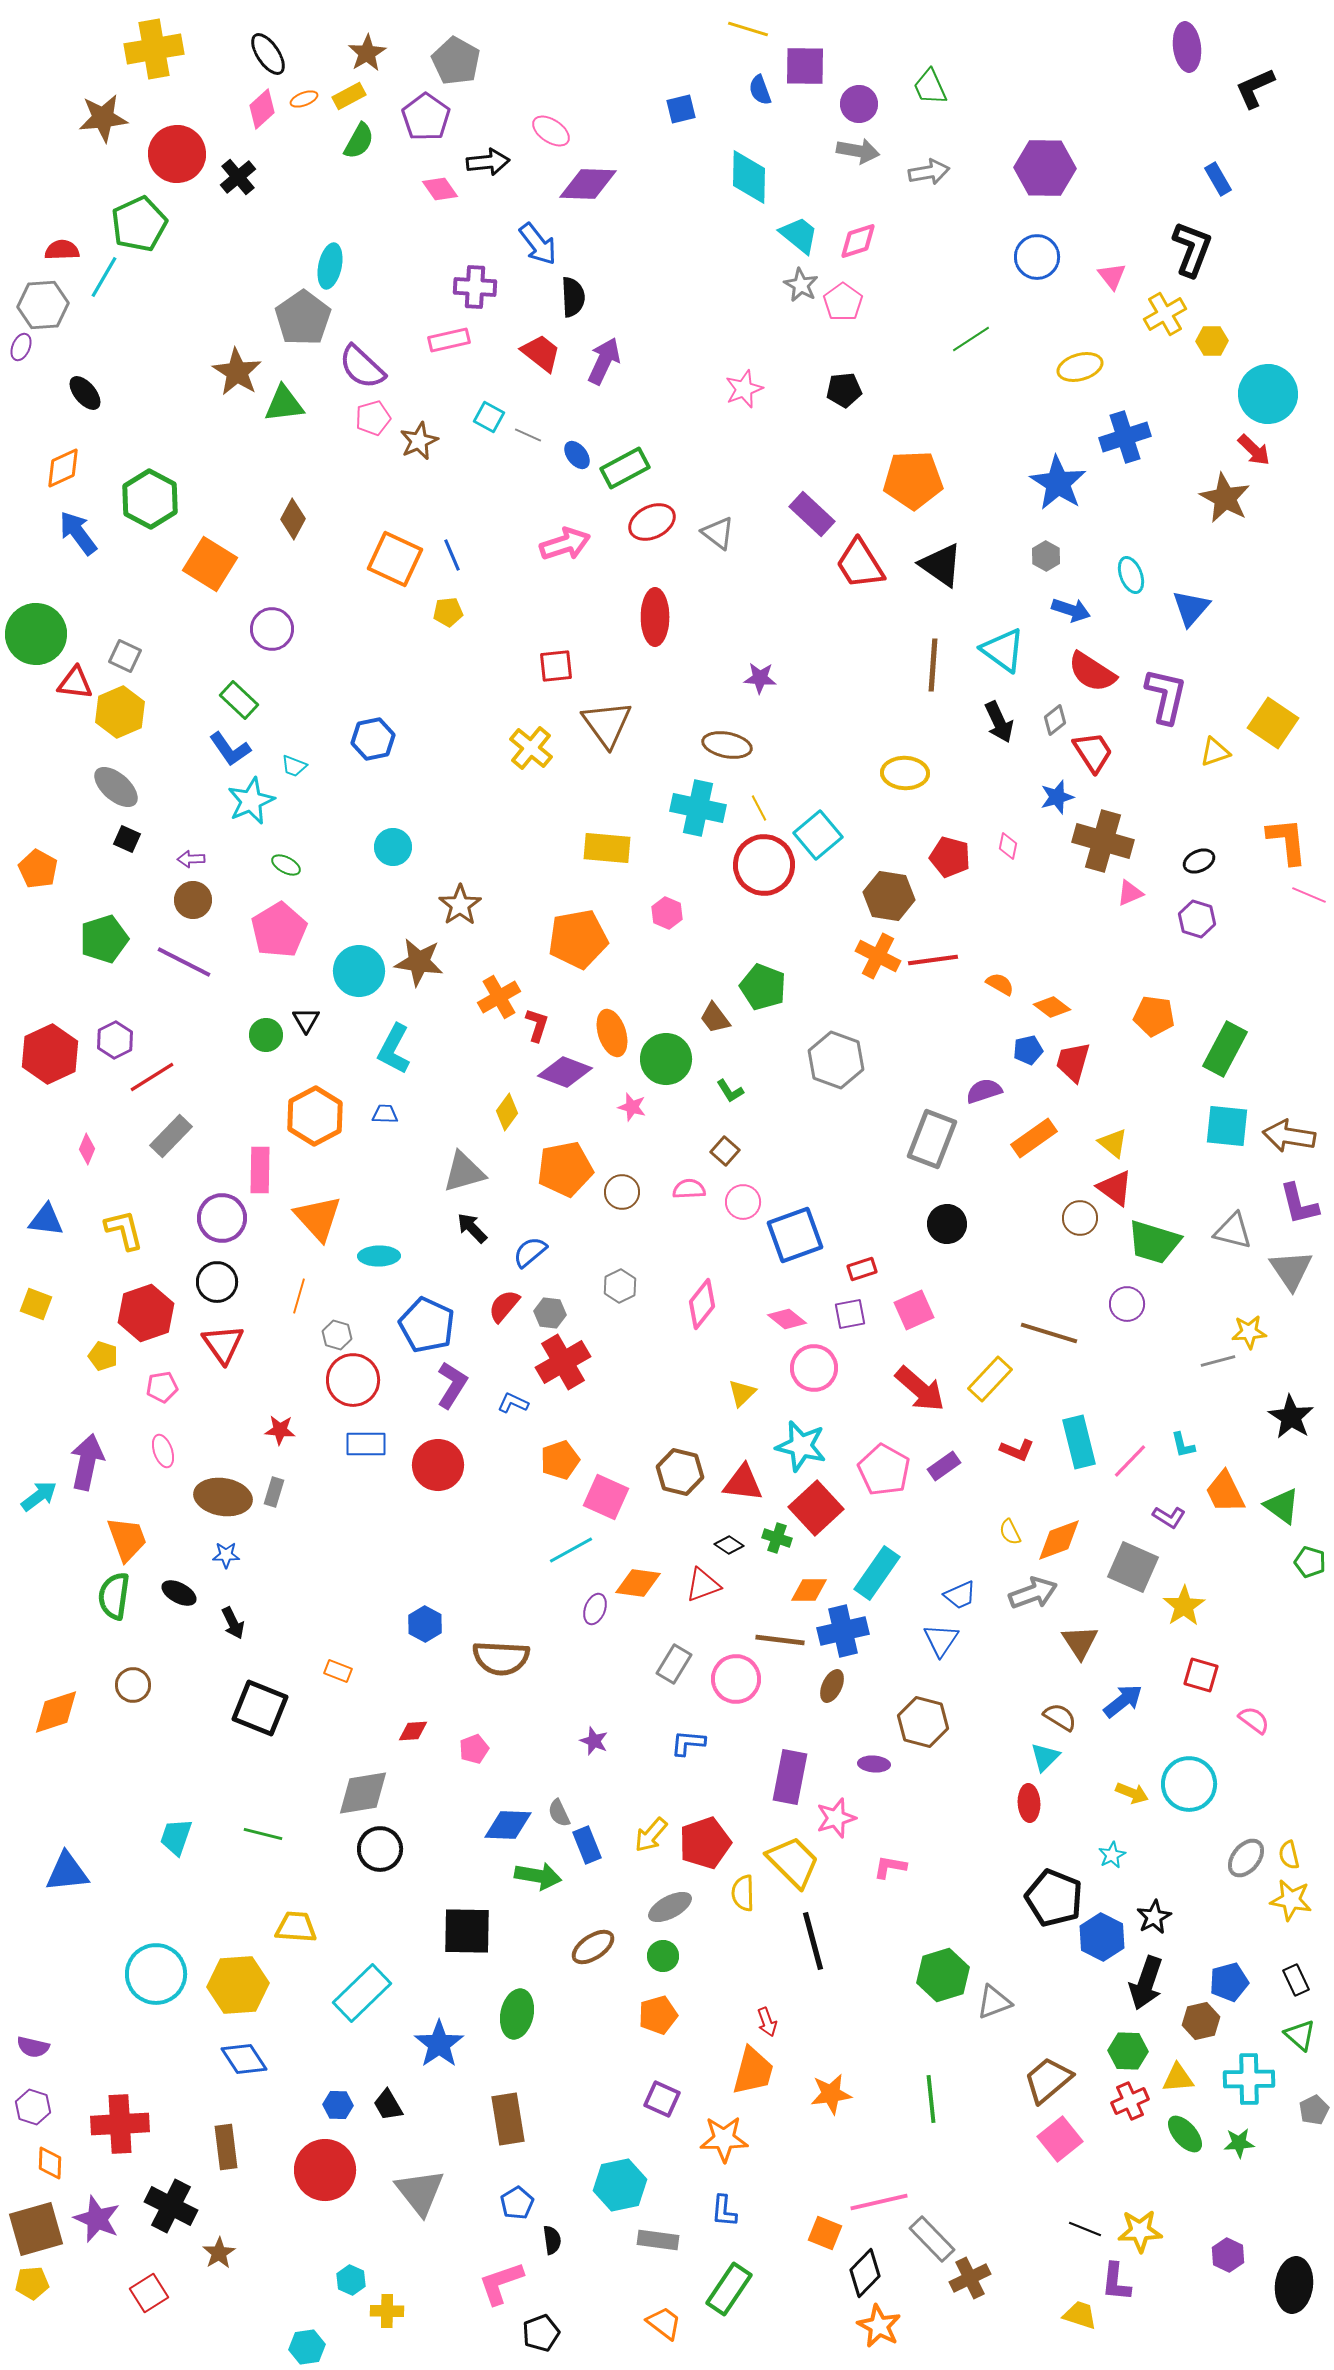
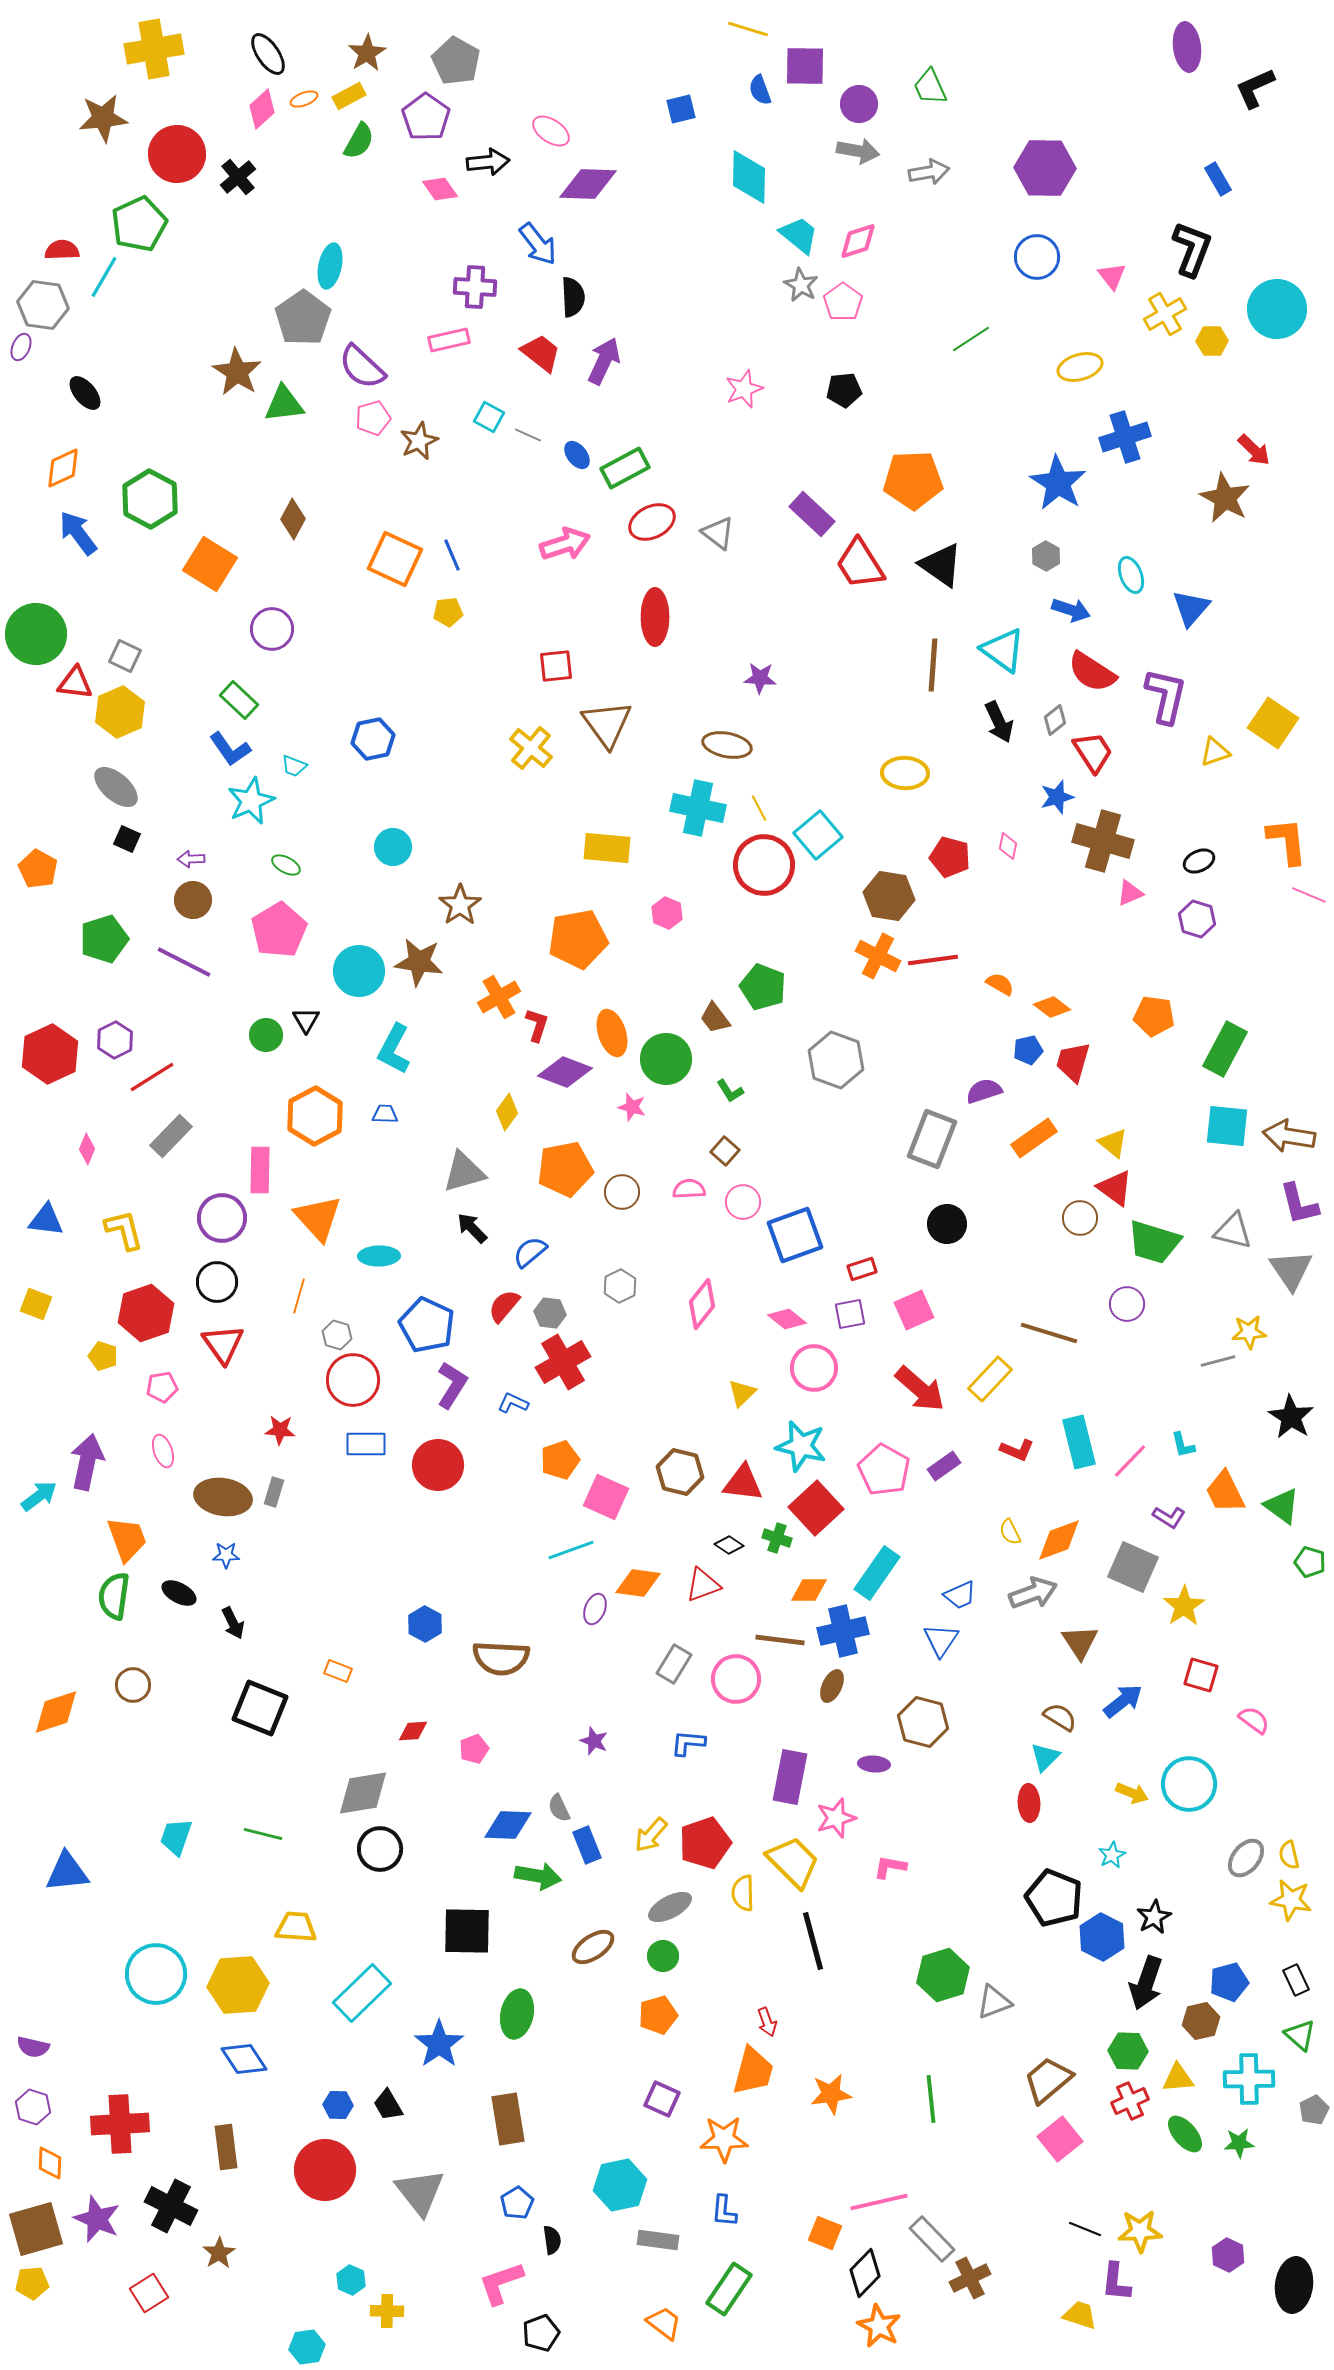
gray hexagon at (43, 305): rotated 12 degrees clockwise
cyan circle at (1268, 394): moved 9 px right, 85 px up
cyan line at (571, 1550): rotated 9 degrees clockwise
gray semicircle at (559, 1813): moved 5 px up
